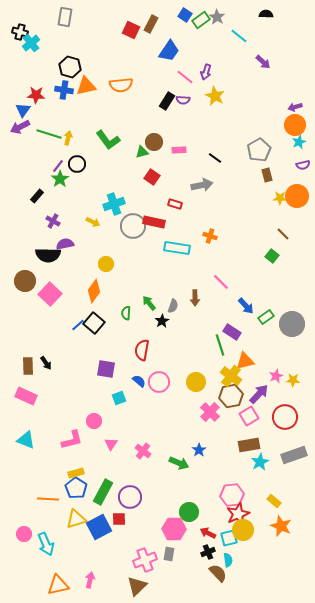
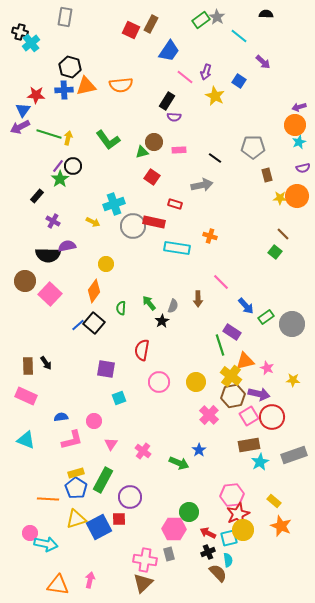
blue square at (185, 15): moved 54 px right, 66 px down
blue cross at (64, 90): rotated 12 degrees counterclockwise
purple semicircle at (183, 100): moved 9 px left, 17 px down
purple arrow at (295, 107): moved 4 px right
gray pentagon at (259, 150): moved 6 px left, 3 px up; rotated 30 degrees clockwise
black circle at (77, 164): moved 4 px left, 2 px down
purple semicircle at (303, 165): moved 3 px down
purple semicircle at (65, 244): moved 2 px right, 2 px down
green square at (272, 256): moved 3 px right, 4 px up
brown arrow at (195, 298): moved 3 px right, 1 px down
green semicircle at (126, 313): moved 5 px left, 5 px up
pink star at (276, 376): moved 9 px left, 8 px up; rotated 24 degrees counterclockwise
blue semicircle at (139, 381): moved 78 px left, 36 px down; rotated 48 degrees counterclockwise
purple arrow at (259, 394): rotated 60 degrees clockwise
brown hexagon at (231, 396): moved 2 px right
pink cross at (210, 412): moved 1 px left, 3 px down
red circle at (285, 417): moved 13 px left
green rectangle at (103, 492): moved 12 px up
pink circle at (24, 534): moved 6 px right, 1 px up
cyan arrow at (46, 544): rotated 55 degrees counterclockwise
gray rectangle at (169, 554): rotated 24 degrees counterclockwise
pink cross at (145, 560): rotated 30 degrees clockwise
orange triangle at (58, 585): rotated 20 degrees clockwise
brown triangle at (137, 586): moved 6 px right, 3 px up
